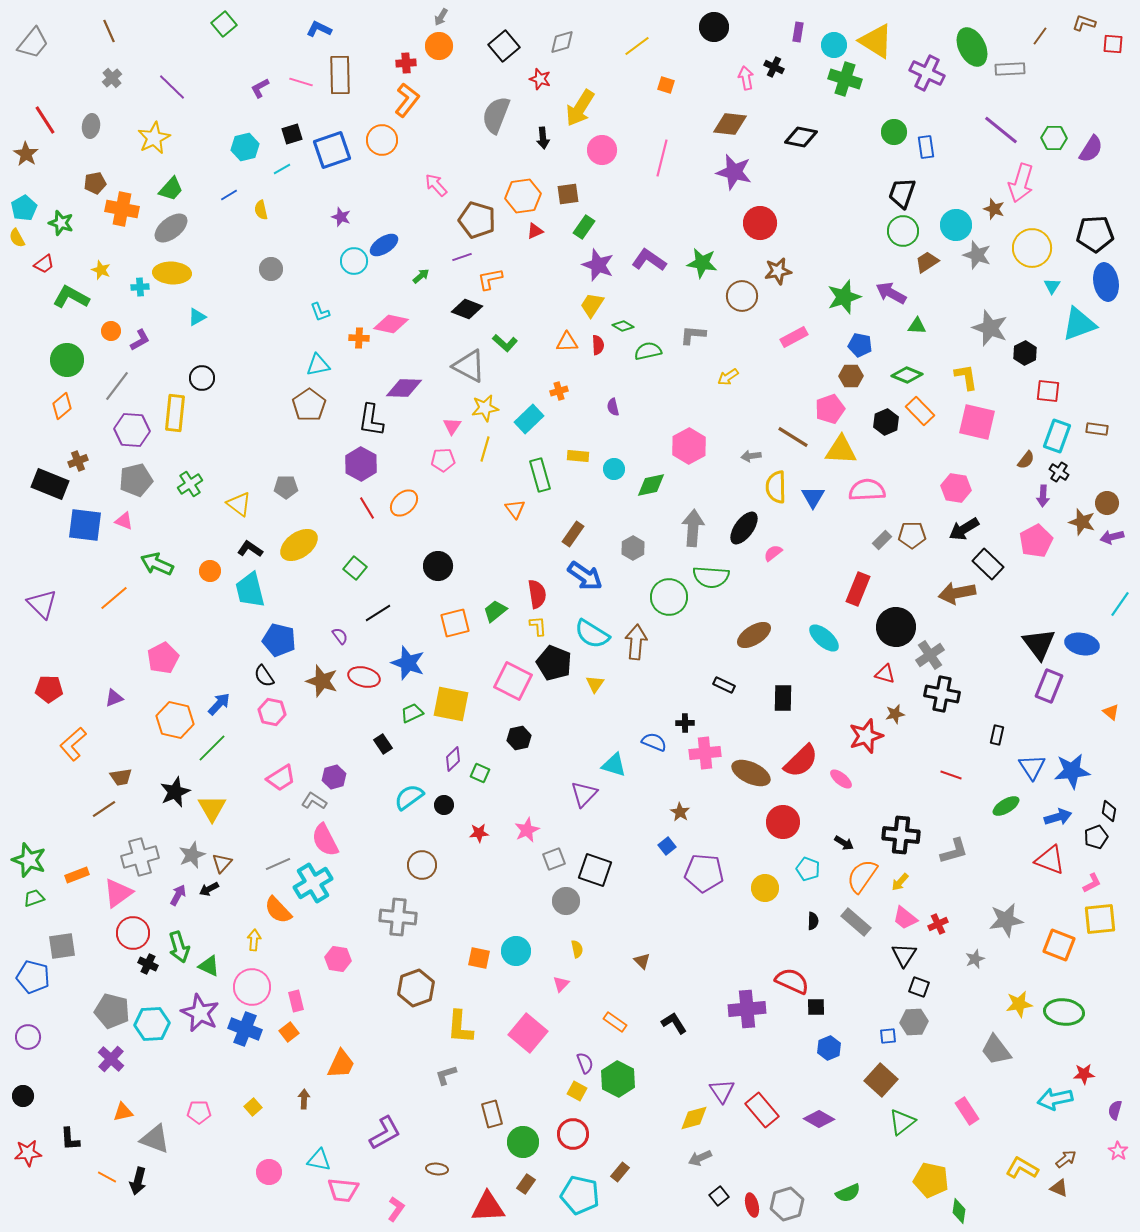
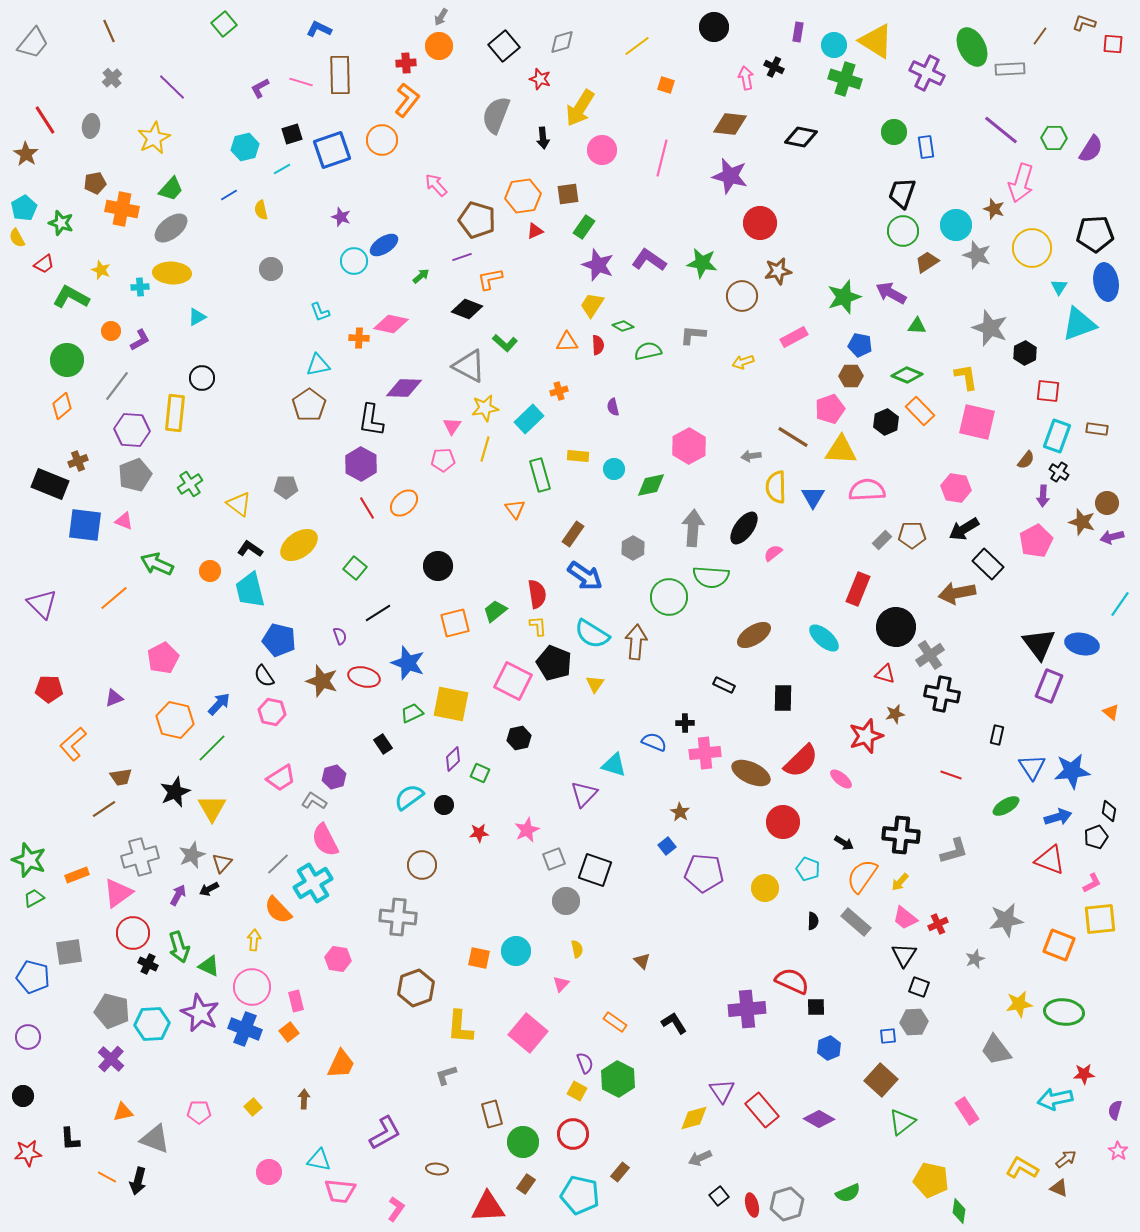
purple star at (734, 172): moved 4 px left, 4 px down
cyan triangle at (1052, 286): moved 7 px right, 1 px down
yellow arrow at (728, 377): moved 15 px right, 15 px up; rotated 15 degrees clockwise
gray pentagon at (136, 480): moved 1 px left, 5 px up; rotated 8 degrees counterclockwise
purple semicircle at (340, 636): rotated 18 degrees clockwise
gray line at (278, 864): rotated 20 degrees counterclockwise
green trapezoid at (34, 898): rotated 10 degrees counterclockwise
gray square at (62, 946): moved 7 px right, 6 px down
pink trapezoid at (343, 1190): moved 3 px left, 1 px down
